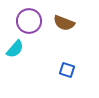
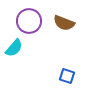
cyan semicircle: moved 1 px left, 1 px up
blue square: moved 6 px down
